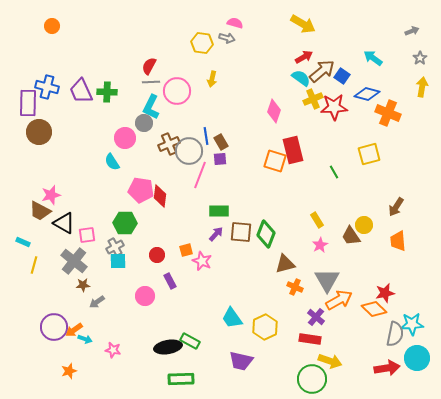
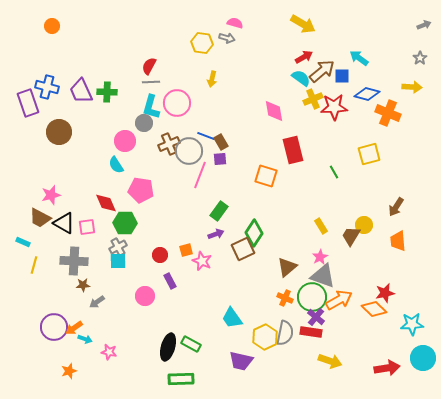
gray arrow at (412, 31): moved 12 px right, 6 px up
cyan arrow at (373, 58): moved 14 px left
blue square at (342, 76): rotated 35 degrees counterclockwise
yellow arrow at (422, 87): moved 10 px left; rotated 84 degrees clockwise
pink circle at (177, 91): moved 12 px down
purple rectangle at (28, 103): rotated 20 degrees counterclockwise
cyan L-shape at (151, 107): rotated 10 degrees counterclockwise
pink diamond at (274, 111): rotated 30 degrees counterclockwise
brown circle at (39, 132): moved 20 px right
blue line at (206, 136): rotated 60 degrees counterclockwise
pink circle at (125, 138): moved 3 px down
orange square at (275, 161): moved 9 px left, 15 px down
cyan semicircle at (112, 162): moved 4 px right, 3 px down
red diamond at (160, 196): moved 54 px left, 7 px down; rotated 30 degrees counterclockwise
brown trapezoid at (40, 211): moved 7 px down
green rectangle at (219, 211): rotated 54 degrees counterclockwise
yellow rectangle at (317, 220): moved 4 px right, 6 px down
brown square at (241, 232): moved 2 px right, 17 px down; rotated 30 degrees counterclockwise
purple arrow at (216, 234): rotated 28 degrees clockwise
green diamond at (266, 234): moved 12 px left, 1 px up; rotated 12 degrees clockwise
pink square at (87, 235): moved 8 px up
brown trapezoid at (351, 236): rotated 65 degrees clockwise
pink star at (320, 245): moved 12 px down
gray cross at (115, 247): moved 3 px right
red circle at (157, 255): moved 3 px right
gray cross at (74, 261): rotated 36 degrees counterclockwise
brown triangle at (285, 264): moved 2 px right, 3 px down; rotated 25 degrees counterclockwise
gray triangle at (327, 280): moved 4 px left, 4 px up; rotated 40 degrees counterclockwise
orange cross at (295, 287): moved 10 px left, 11 px down
yellow hexagon at (265, 327): moved 10 px down
orange arrow at (74, 330): moved 2 px up
gray semicircle at (395, 334): moved 110 px left, 1 px up
red rectangle at (310, 339): moved 1 px right, 7 px up
green rectangle at (190, 341): moved 1 px right, 3 px down
black ellipse at (168, 347): rotated 64 degrees counterclockwise
pink star at (113, 350): moved 4 px left, 2 px down
cyan circle at (417, 358): moved 6 px right
green circle at (312, 379): moved 82 px up
